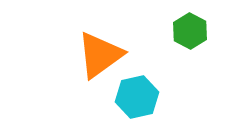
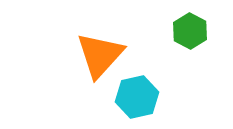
orange triangle: rotated 12 degrees counterclockwise
